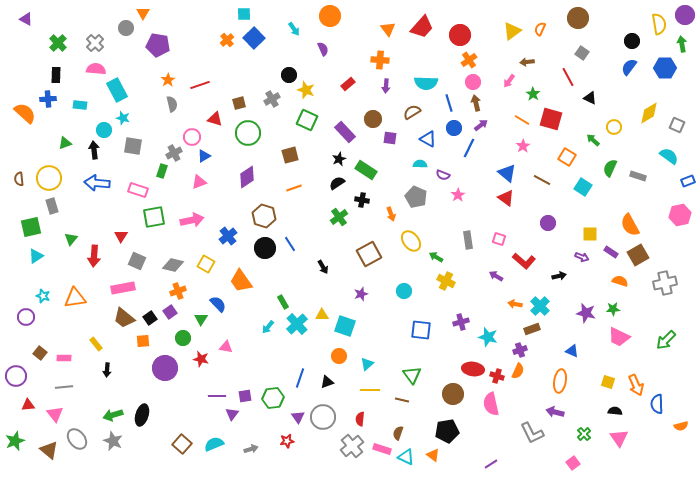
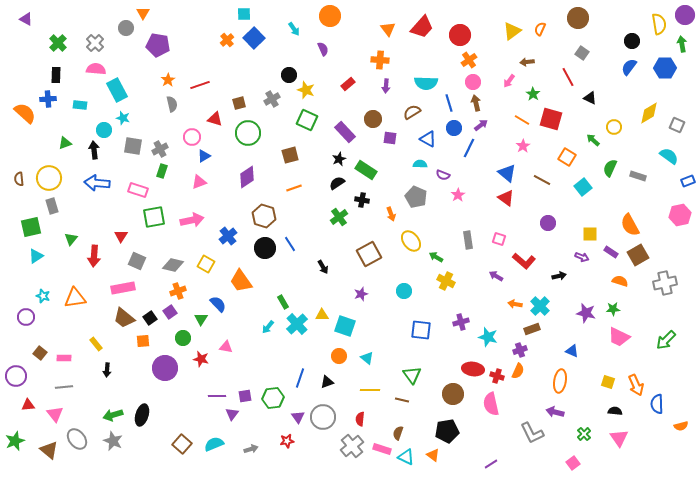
gray cross at (174, 153): moved 14 px left, 4 px up
cyan square at (583, 187): rotated 18 degrees clockwise
cyan triangle at (367, 364): moved 6 px up; rotated 40 degrees counterclockwise
